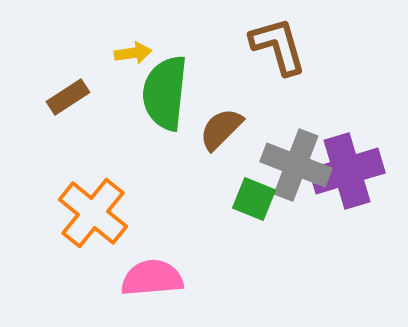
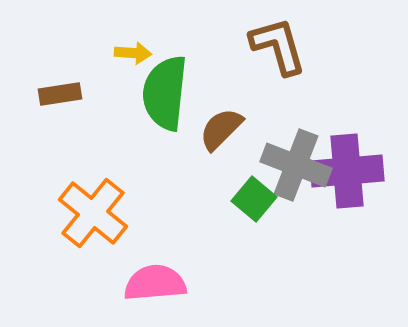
yellow arrow: rotated 12 degrees clockwise
brown rectangle: moved 8 px left, 3 px up; rotated 24 degrees clockwise
purple cross: rotated 12 degrees clockwise
green square: rotated 18 degrees clockwise
pink semicircle: moved 3 px right, 5 px down
